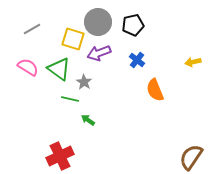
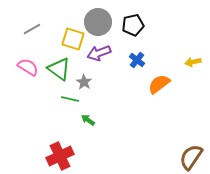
orange semicircle: moved 4 px right, 6 px up; rotated 75 degrees clockwise
